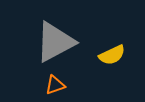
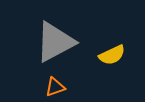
orange triangle: moved 2 px down
